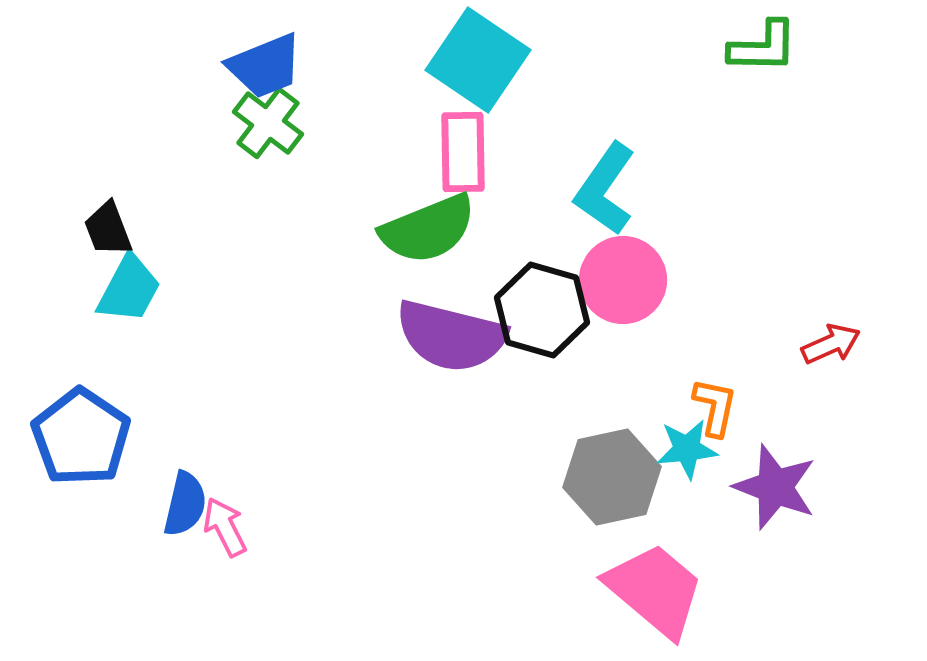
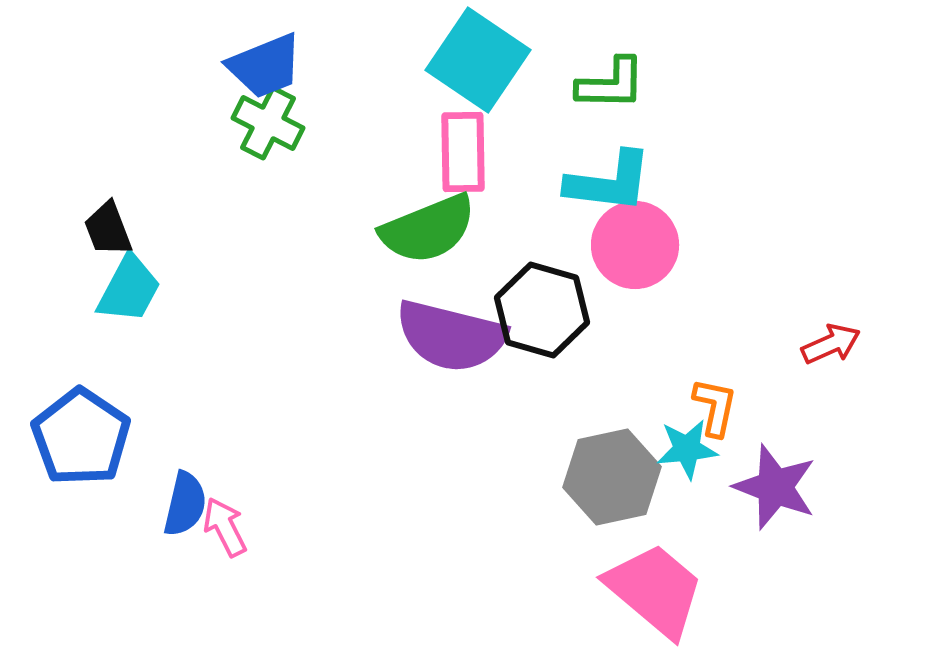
green L-shape: moved 152 px left, 37 px down
green cross: rotated 10 degrees counterclockwise
cyan L-shape: moved 4 px right, 7 px up; rotated 118 degrees counterclockwise
pink circle: moved 12 px right, 35 px up
